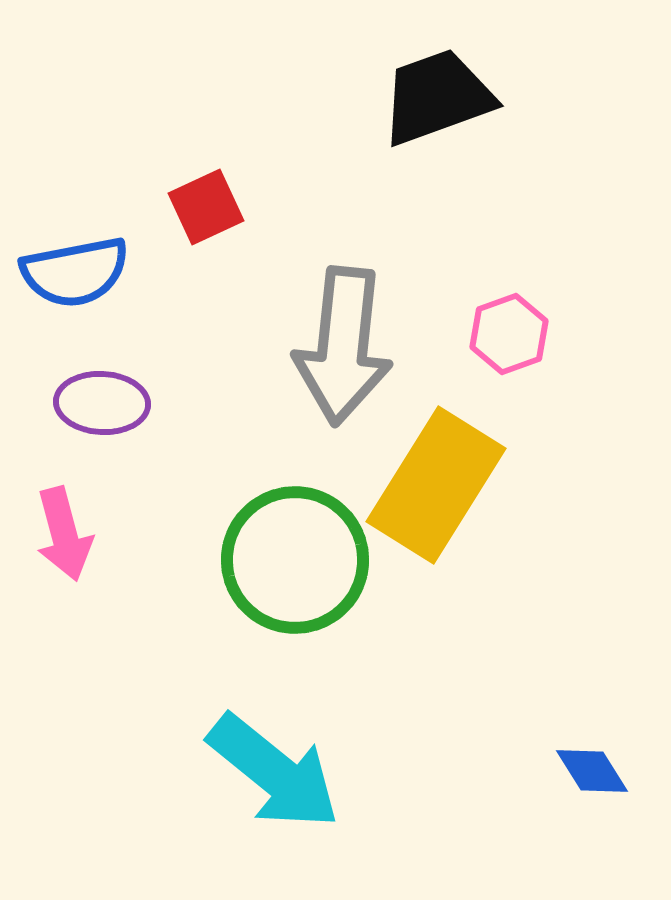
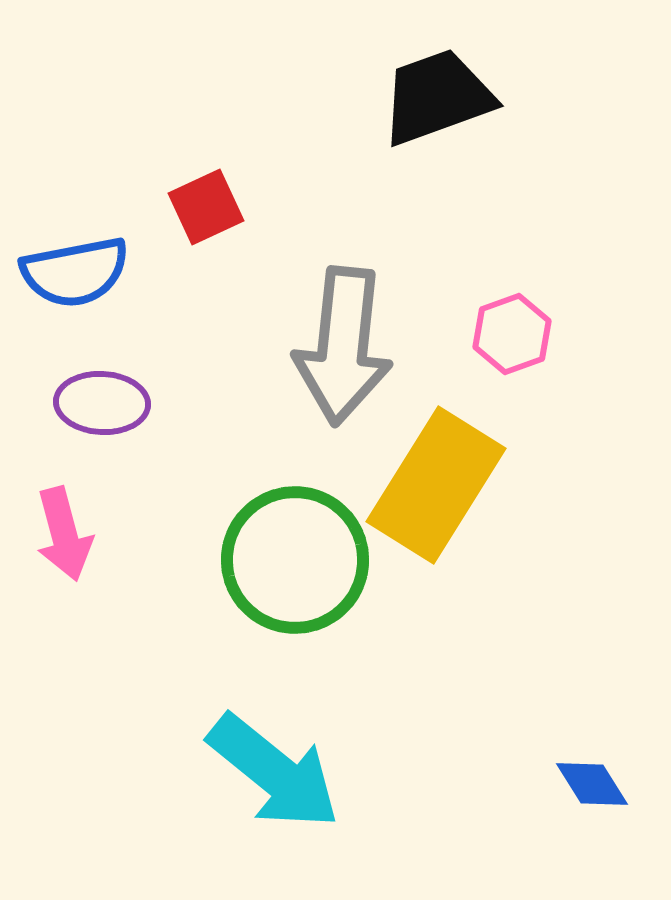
pink hexagon: moved 3 px right
blue diamond: moved 13 px down
